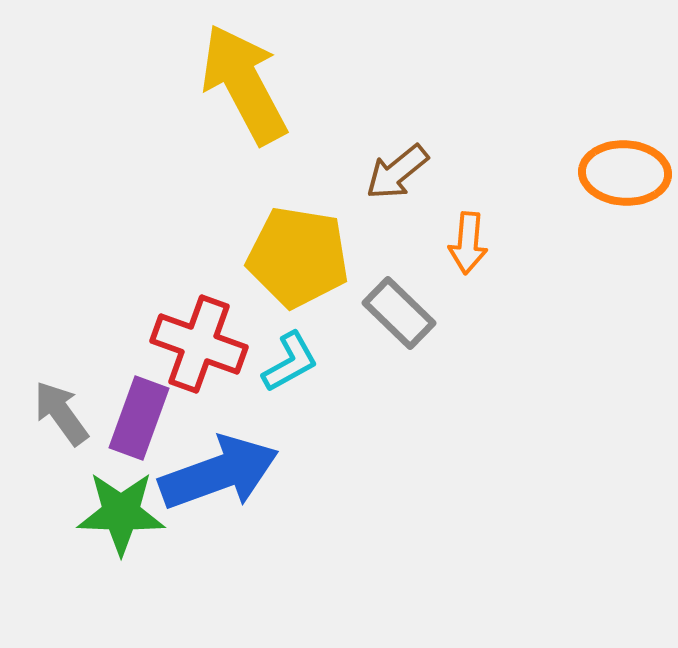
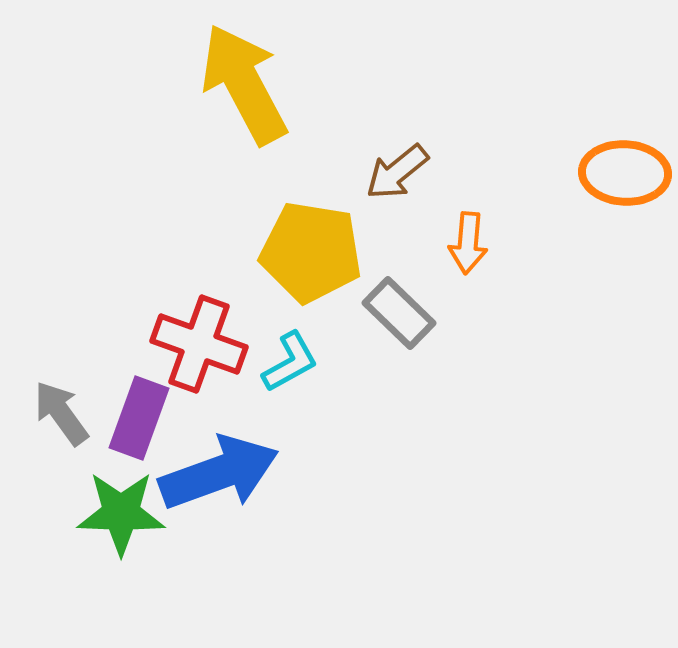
yellow pentagon: moved 13 px right, 5 px up
